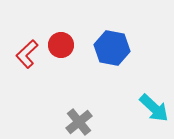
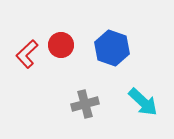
blue hexagon: rotated 8 degrees clockwise
cyan arrow: moved 11 px left, 6 px up
gray cross: moved 6 px right, 18 px up; rotated 24 degrees clockwise
